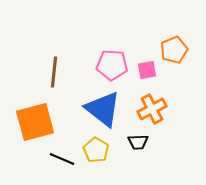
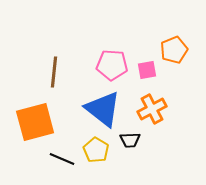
black trapezoid: moved 8 px left, 2 px up
